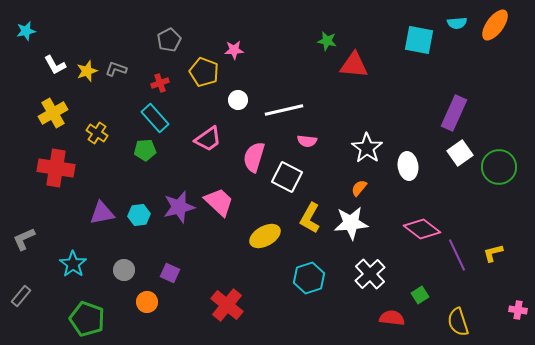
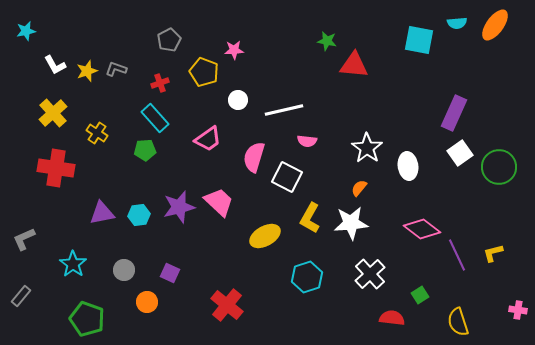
yellow cross at (53, 113): rotated 12 degrees counterclockwise
cyan hexagon at (309, 278): moved 2 px left, 1 px up
